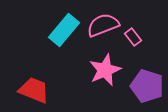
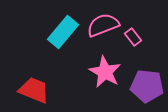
cyan rectangle: moved 1 px left, 2 px down
pink star: moved 2 px down; rotated 20 degrees counterclockwise
purple pentagon: rotated 12 degrees counterclockwise
